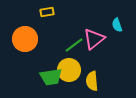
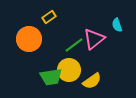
yellow rectangle: moved 2 px right, 5 px down; rotated 24 degrees counterclockwise
orange circle: moved 4 px right
yellow semicircle: rotated 120 degrees counterclockwise
